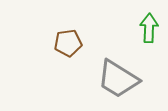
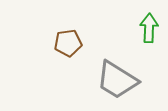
gray trapezoid: moved 1 px left, 1 px down
